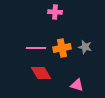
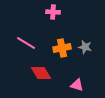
pink cross: moved 2 px left
pink line: moved 10 px left, 5 px up; rotated 30 degrees clockwise
